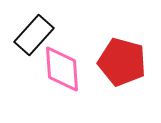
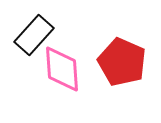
red pentagon: rotated 9 degrees clockwise
